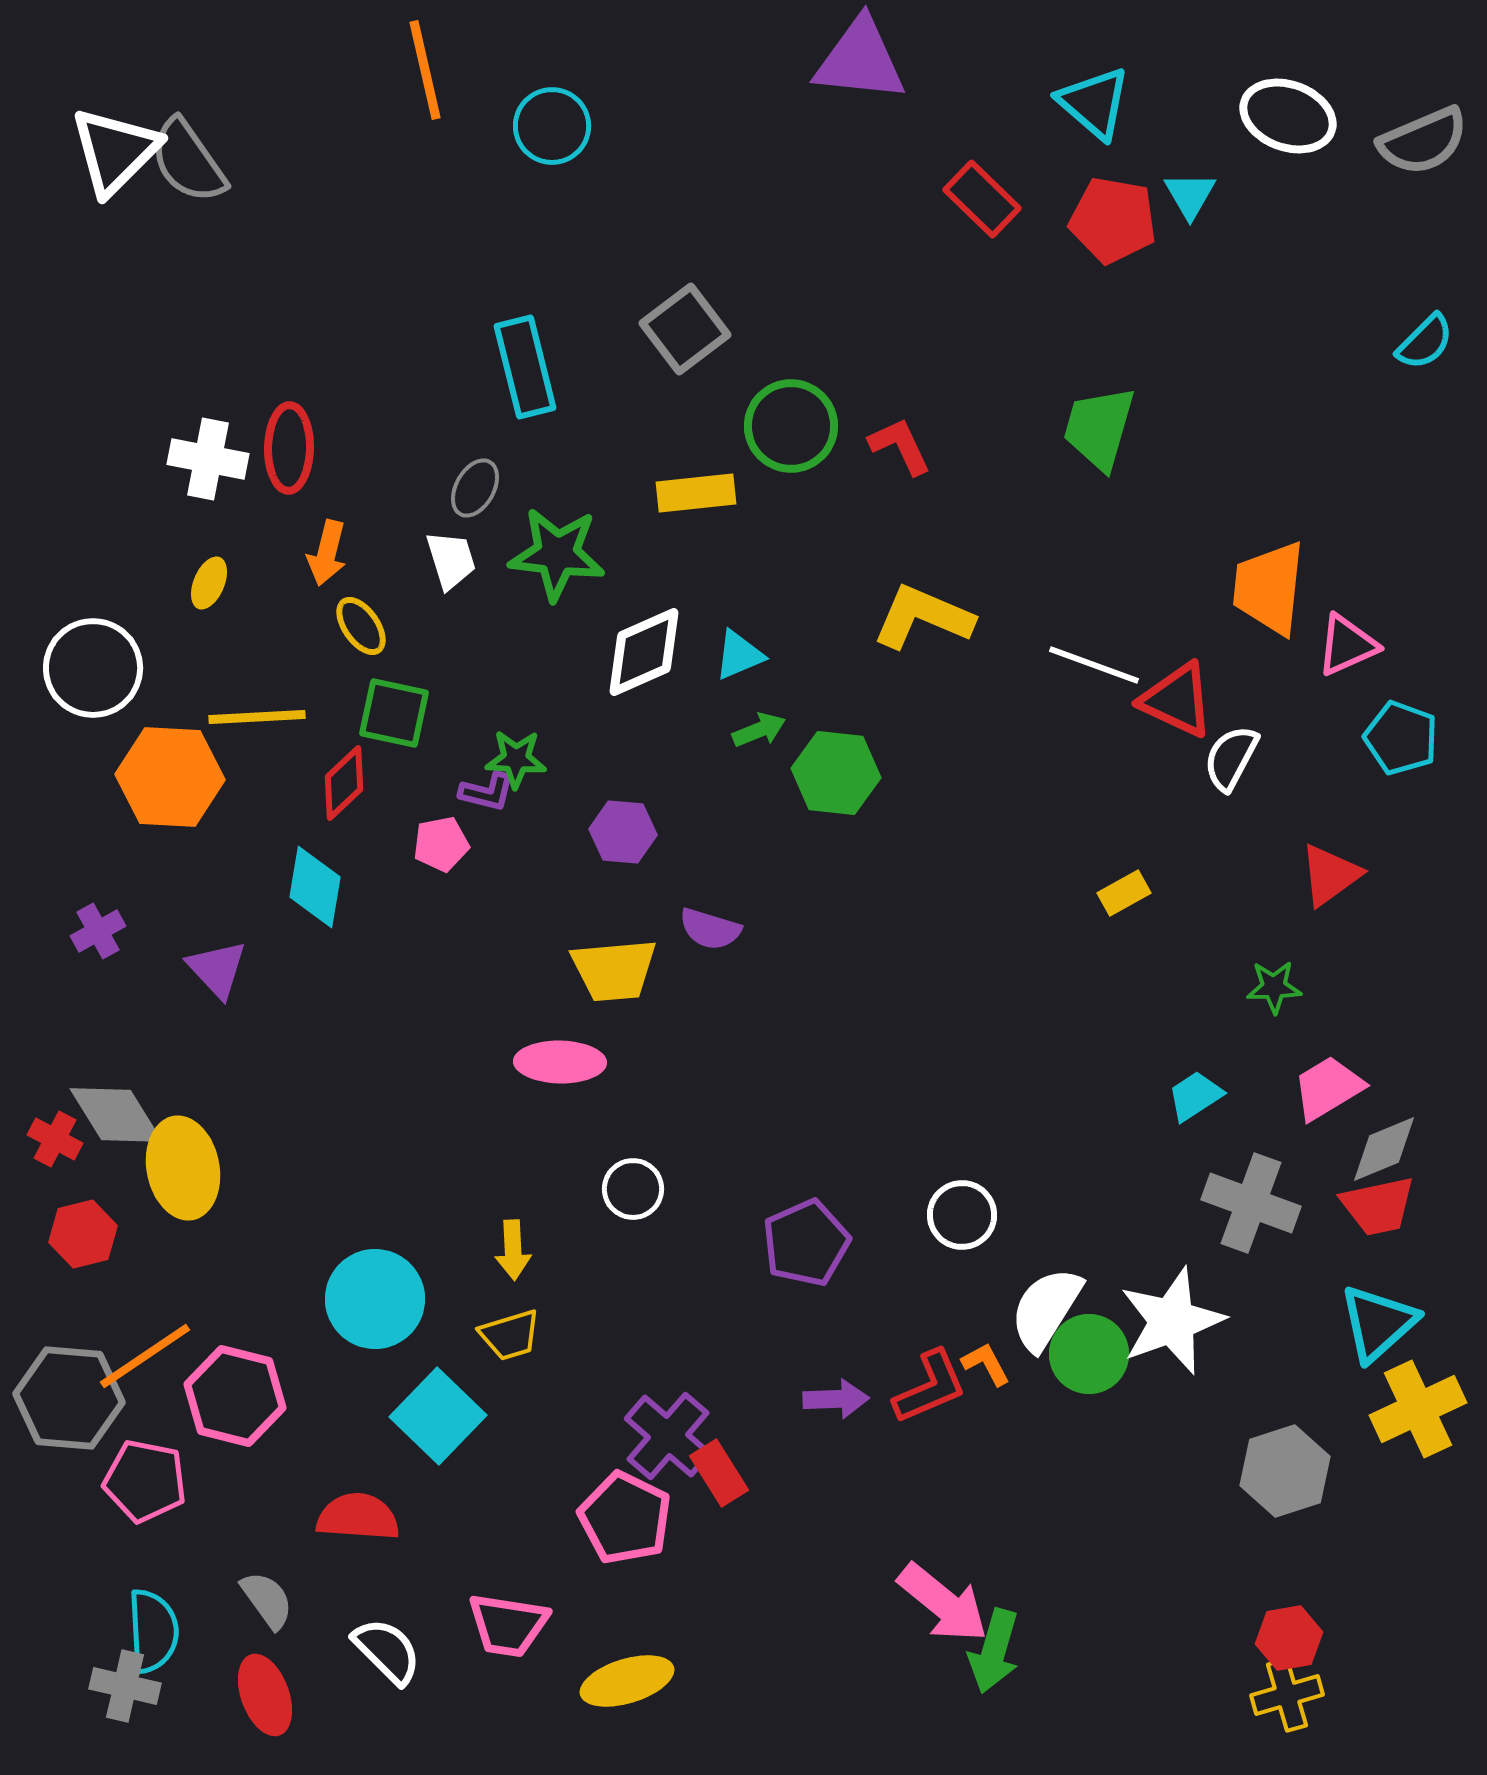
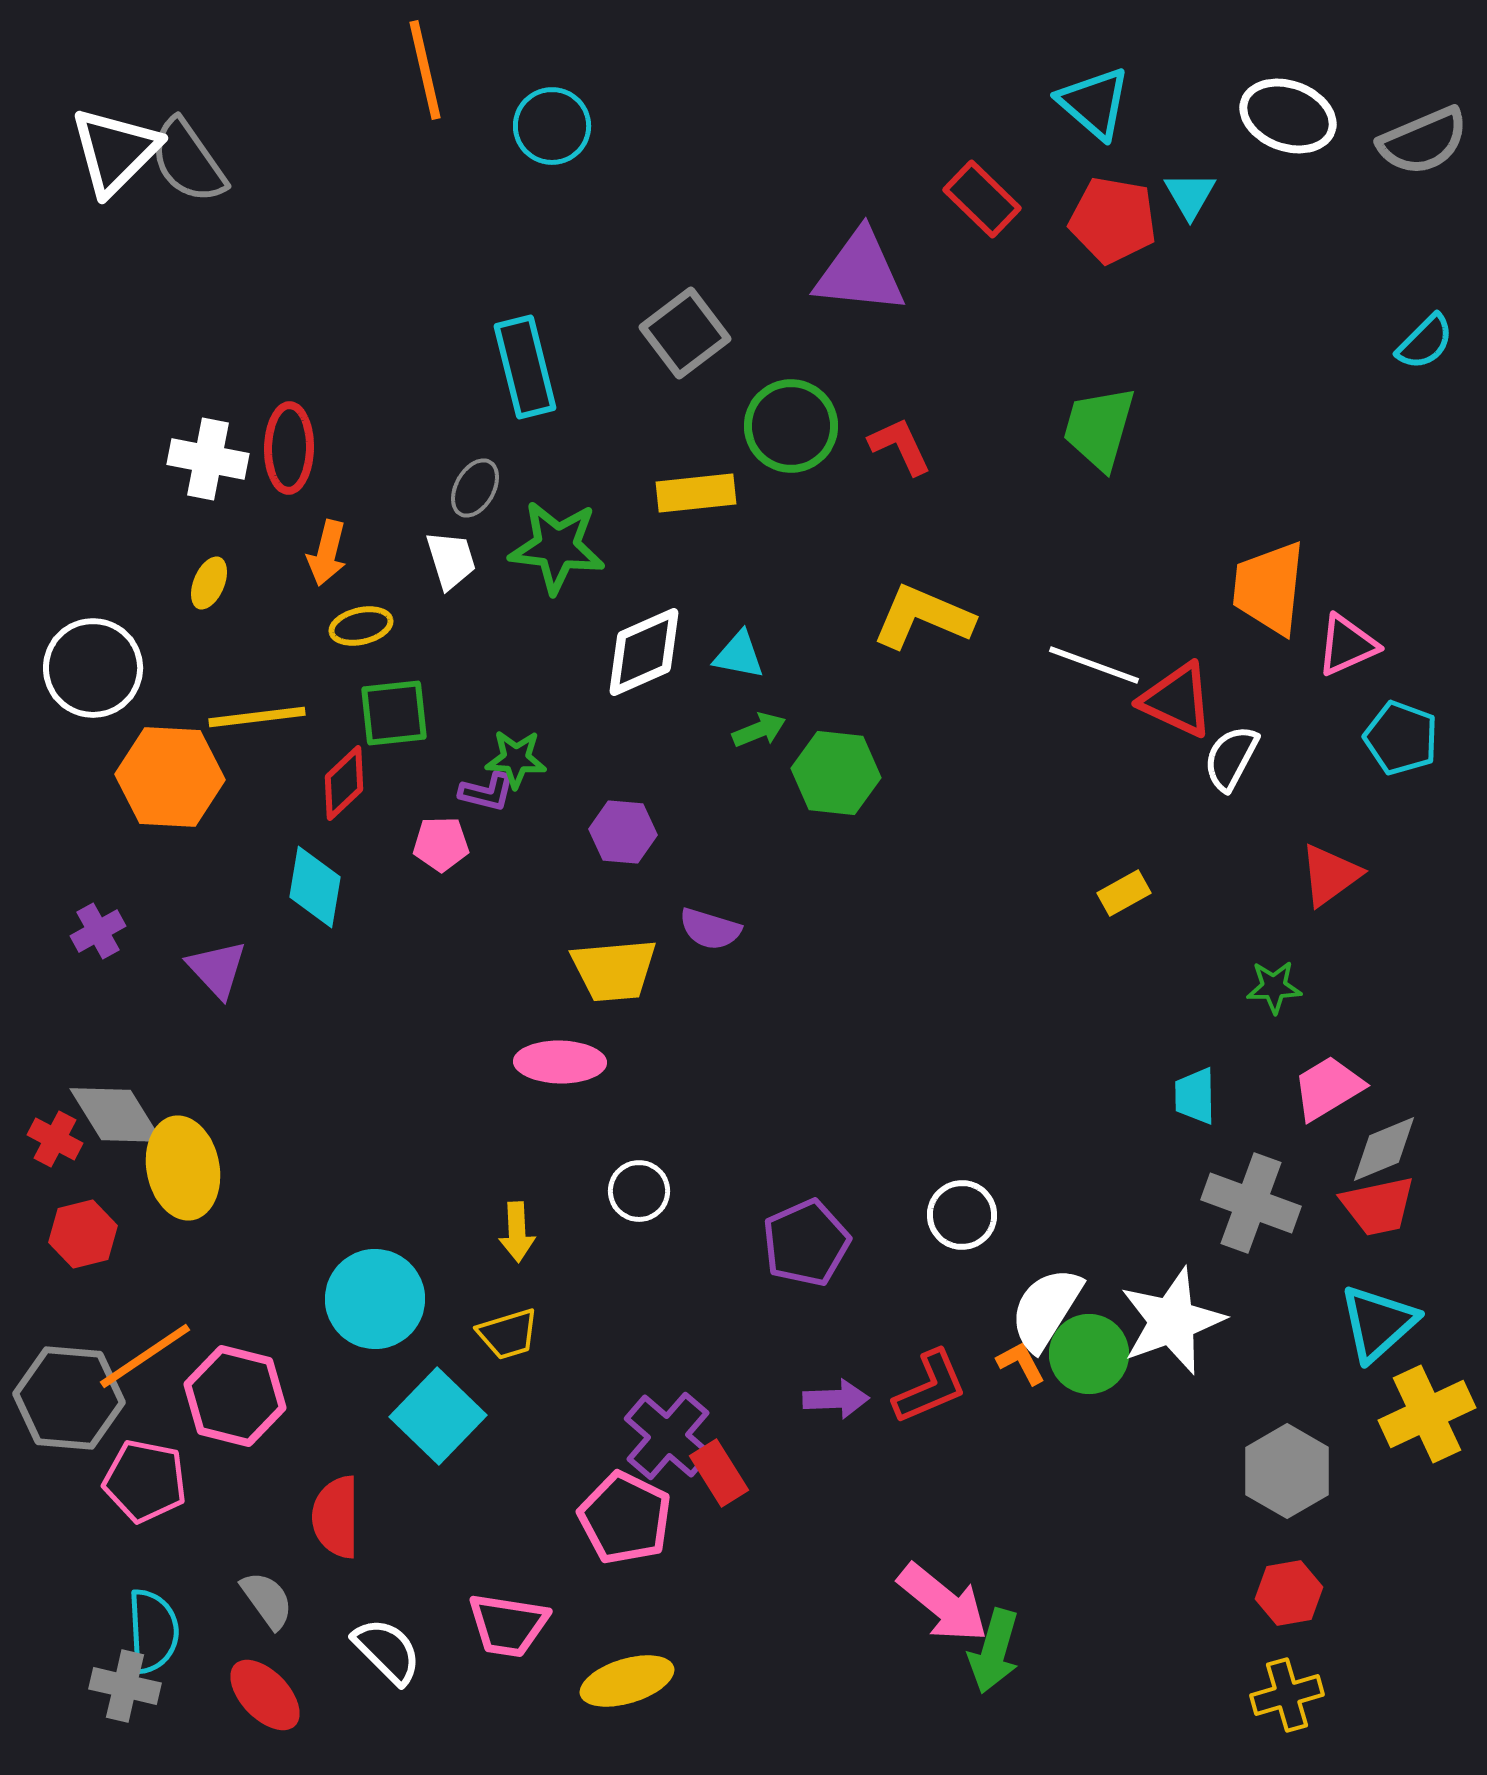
purple triangle at (860, 60): moved 212 px down
gray square at (685, 329): moved 4 px down
green star at (557, 554): moved 7 px up
yellow ellipse at (361, 626): rotated 68 degrees counterclockwise
cyan triangle at (739, 655): rotated 34 degrees clockwise
green square at (394, 713): rotated 18 degrees counterclockwise
yellow line at (257, 717): rotated 4 degrees counterclockwise
pink pentagon at (441, 844): rotated 10 degrees clockwise
cyan trapezoid at (1195, 1096): rotated 58 degrees counterclockwise
white circle at (633, 1189): moved 6 px right, 2 px down
yellow arrow at (513, 1250): moved 4 px right, 18 px up
yellow trapezoid at (510, 1335): moved 2 px left, 1 px up
orange L-shape at (986, 1364): moved 35 px right, 1 px up
yellow cross at (1418, 1409): moved 9 px right, 5 px down
gray hexagon at (1285, 1471): moved 2 px right; rotated 12 degrees counterclockwise
red semicircle at (358, 1517): moved 22 px left; rotated 94 degrees counterclockwise
red hexagon at (1289, 1638): moved 45 px up
red ellipse at (265, 1695): rotated 24 degrees counterclockwise
